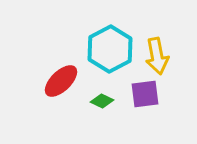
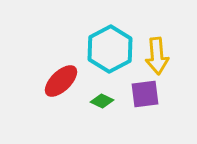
yellow arrow: rotated 6 degrees clockwise
